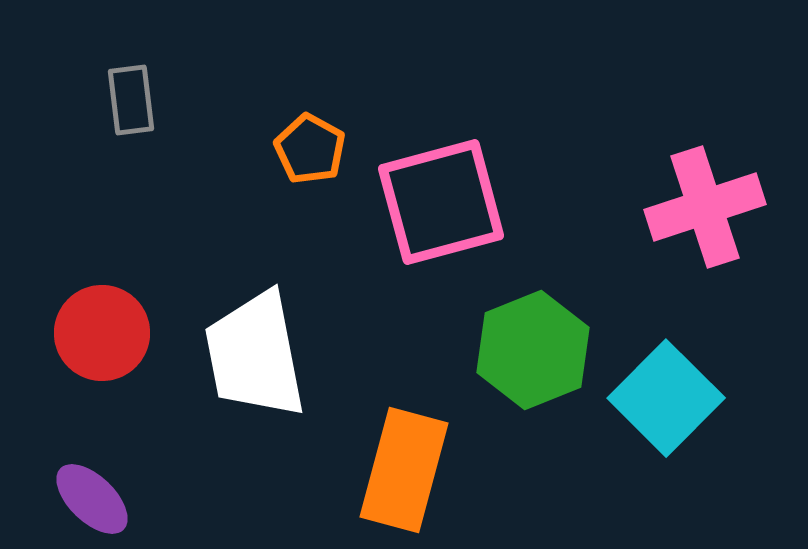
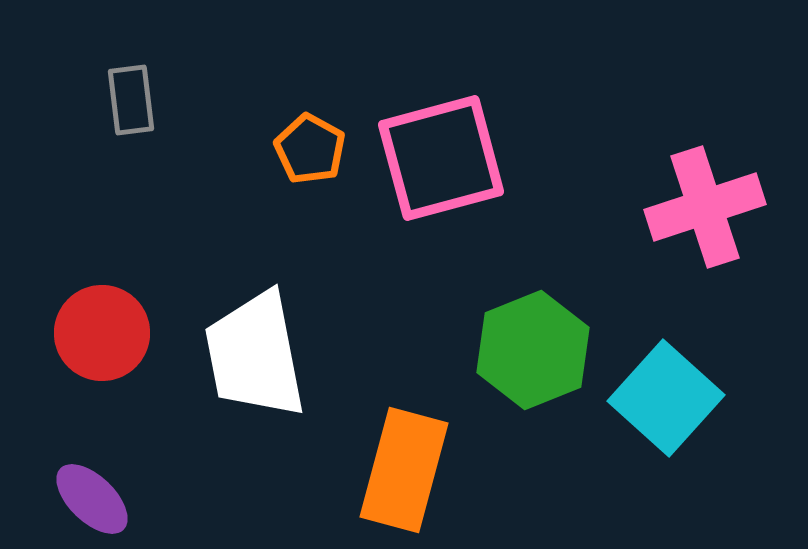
pink square: moved 44 px up
cyan square: rotated 3 degrees counterclockwise
